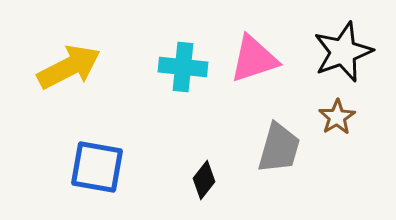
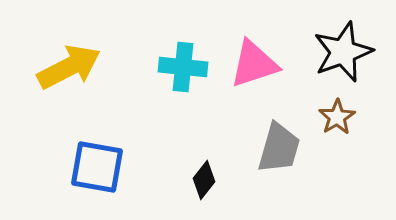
pink triangle: moved 5 px down
